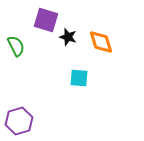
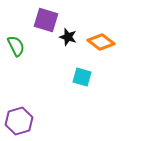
orange diamond: rotated 36 degrees counterclockwise
cyan square: moved 3 px right, 1 px up; rotated 12 degrees clockwise
